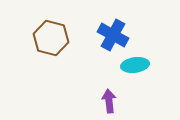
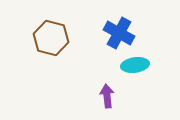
blue cross: moved 6 px right, 2 px up
purple arrow: moved 2 px left, 5 px up
